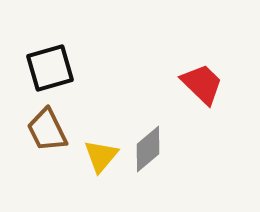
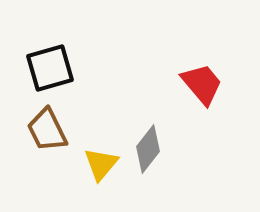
red trapezoid: rotated 6 degrees clockwise
gray diamond: rotated 12 degrees counterclockwise
yellow triangle: moved 8 px down
